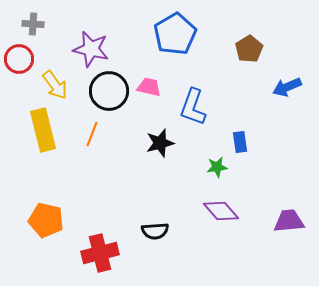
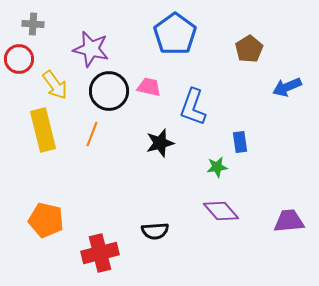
blue pentagon: rotated 6 degrees counterclockwise
